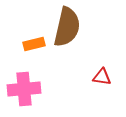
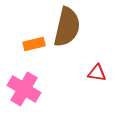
red triangle: moved 5 px left, 4 px up
pink cross: rotated 36 degrees clockwise
